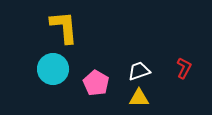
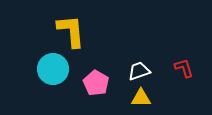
yellow L-shape: moved 7 px right, 4 px down
red L-shape: rotated 45 degrees counterclockwise
yellow triangle: moved 2 px right
